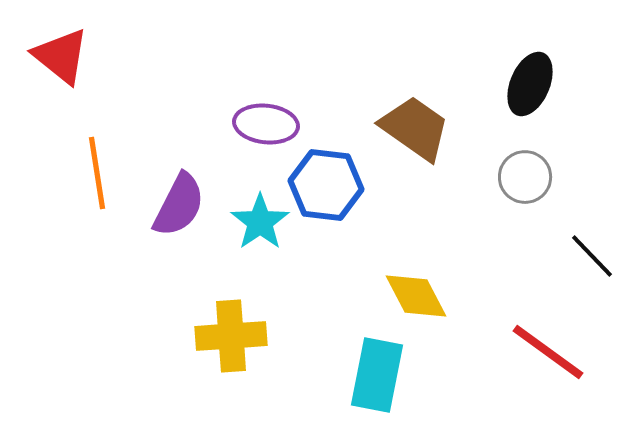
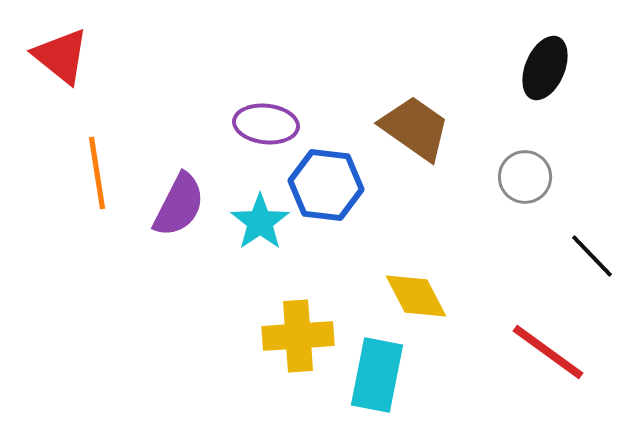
black ellipse: moved 15 px right, 16 px up
yellow cross: moved 67 px right
